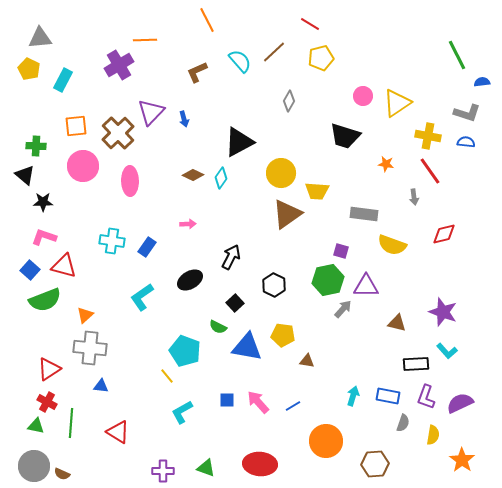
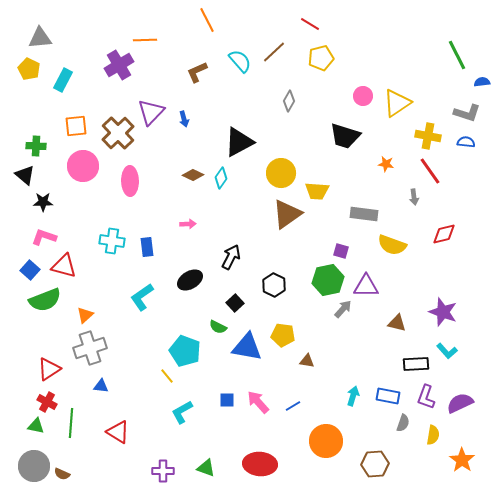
blue rectangle at (147, 247): rotated 42 degrees counterclockwise
gray cross at (90, 348): rotated 24 degrees counterclockwise
